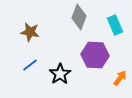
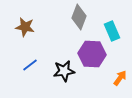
cyan rectangle: moved 3 px left, 6 px down
brown star: moved 5 px left, 5 px up
purple hexagon: moved 3 px left, 1 px up
black star: moved 4 px right, 3 px up; rotated 25 degrees clockwise
